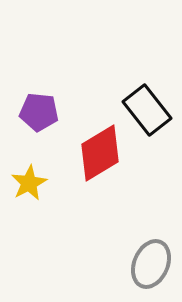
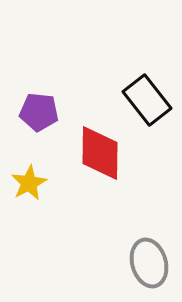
black rectangle: moved 10 px up
red diamond: rotated 58 degrees counterclockwise
gray ellipse: moved 2 px left, 1 px up; rotated 39 degrees counterclockwise
